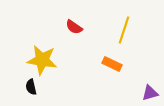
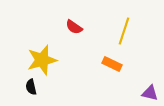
yellow line: moved 1 px down
yellow star: rotated 24 degrees counterclockwise
purple triangle: rotated 30 degrees clockwise
